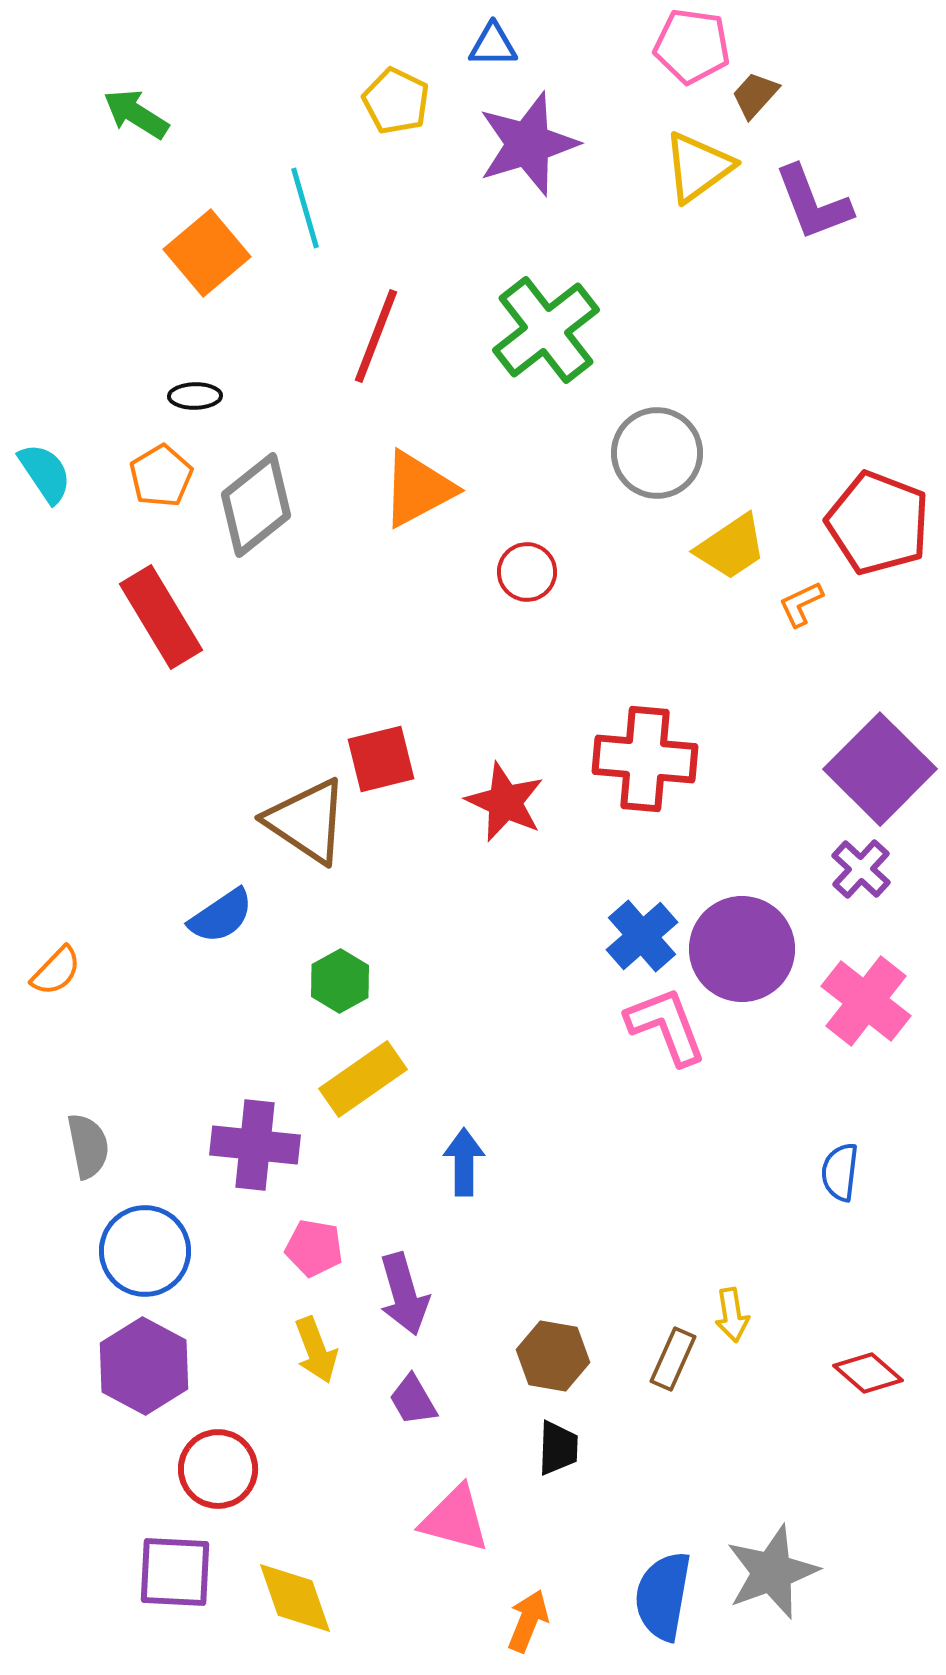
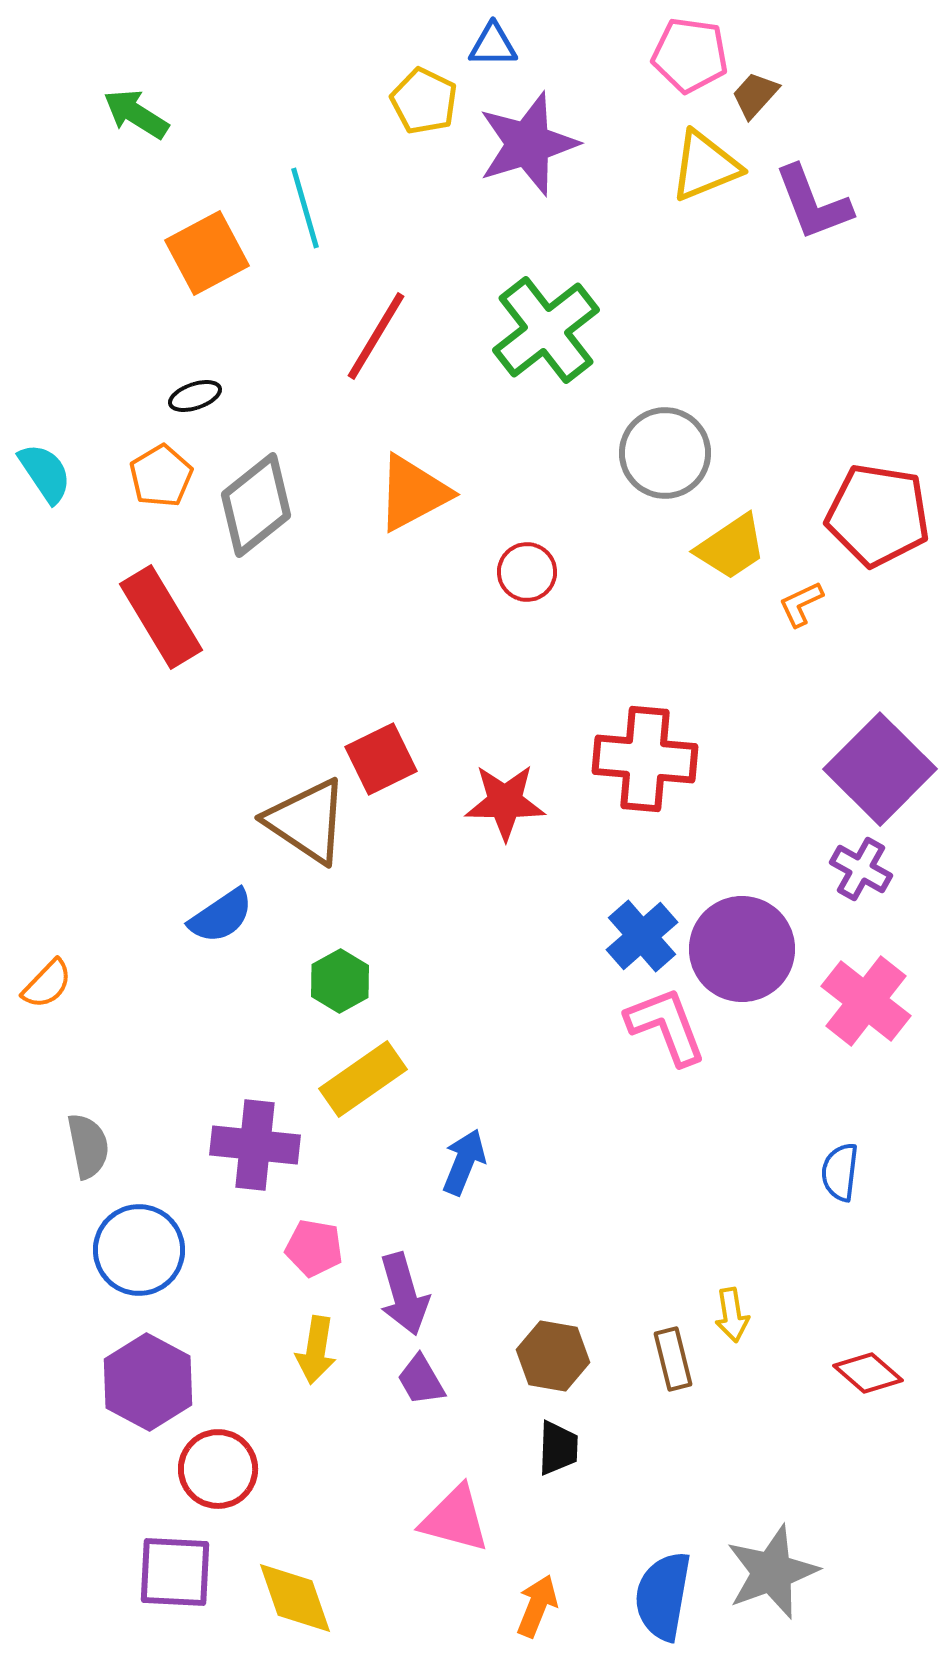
pink pentagon at (692, 46): moved 2 px left, 9 px down
yellow pentagon at (396, 101): moved 28 px right
yellow triangle at (698, 167): moved 7 px right, 1 px up; rotated 14 degrees clockwise
orange square at (207, 253): rotated 12 degrees clockwise
red line at (376, 336): rotated 10 degrees clockwise
black ellipse at (195, 396): rotated 18 degrees counterclockwise
gray circle at (657, 453): moved 8 px right
orange triangle at (418, 489): moved 5 px left, 4 px down
red pentagon at (878, 523): moved 8 px up; rotated 12 degrees counterclockwise
red square at (381, 759): rotated 12 degrees counterclockwise
red star at (505, 802): rotated 24 degrees counterclockwise
purple cross at (861, 869): rotated 14 degrees counterclockwise
orange semicircle at (56, 971): moved 9 px left, 13 px down
blue arrow at (464, 1162): rotated 22 degrees clockwise
blue circle at (145, 1251): moved 6 px left, 1 px up
yellow arrow at (316, 1350): rotated 30 degrees clockwise
brown rectangle at (673, 1359): rotated 38 degrees counterclockwise
purple hexagon at (144, 1366): moved 4 px right, 16 px down
purple trapezoid at (413, 1400): moved 8 px right, 20 px up
orange arrow at (528, 1621): moved 9 px right, 15 px up
